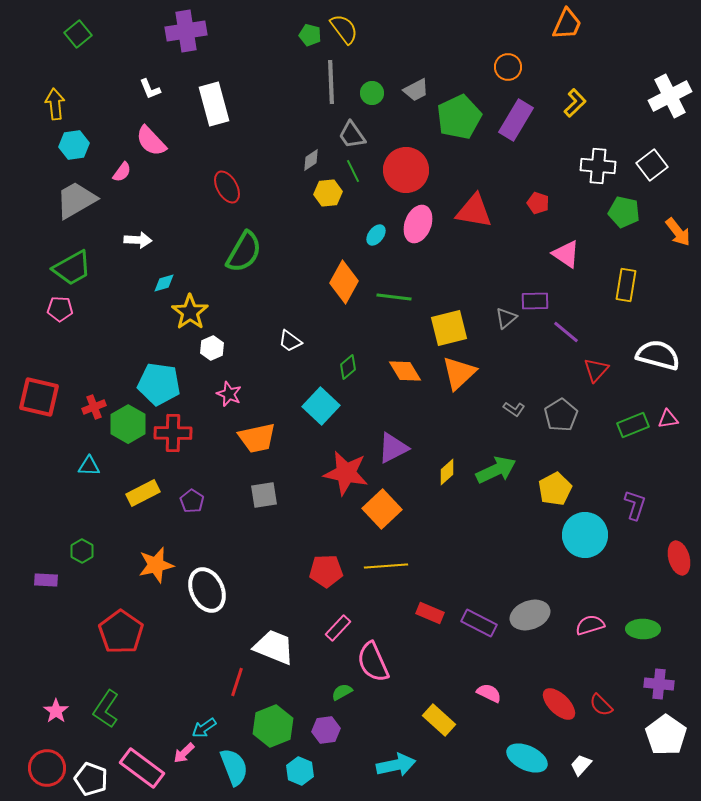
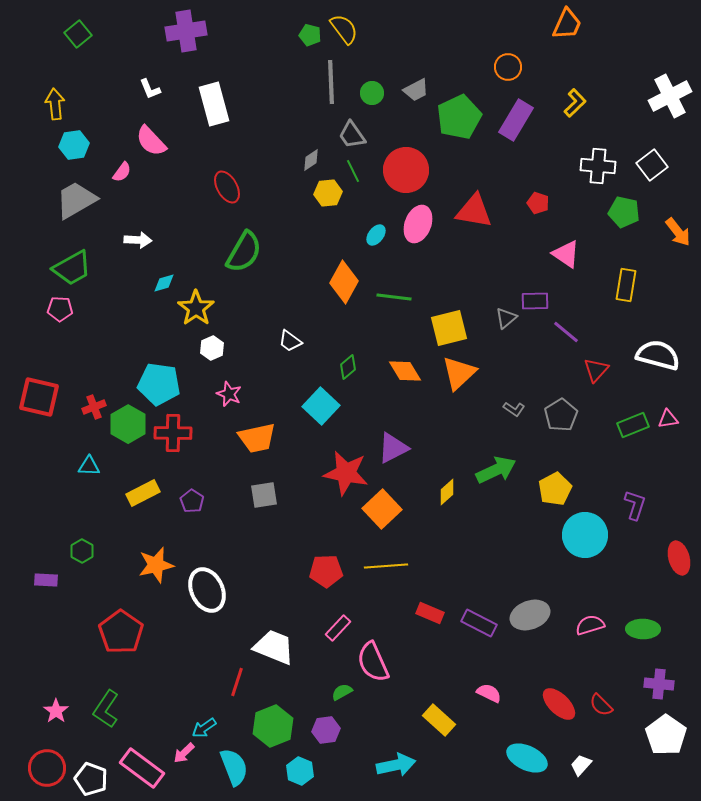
yellow star at (190, 312): moved 6 px right, 4 px up
yellow diamond at (447, 472): moved 20 px down
